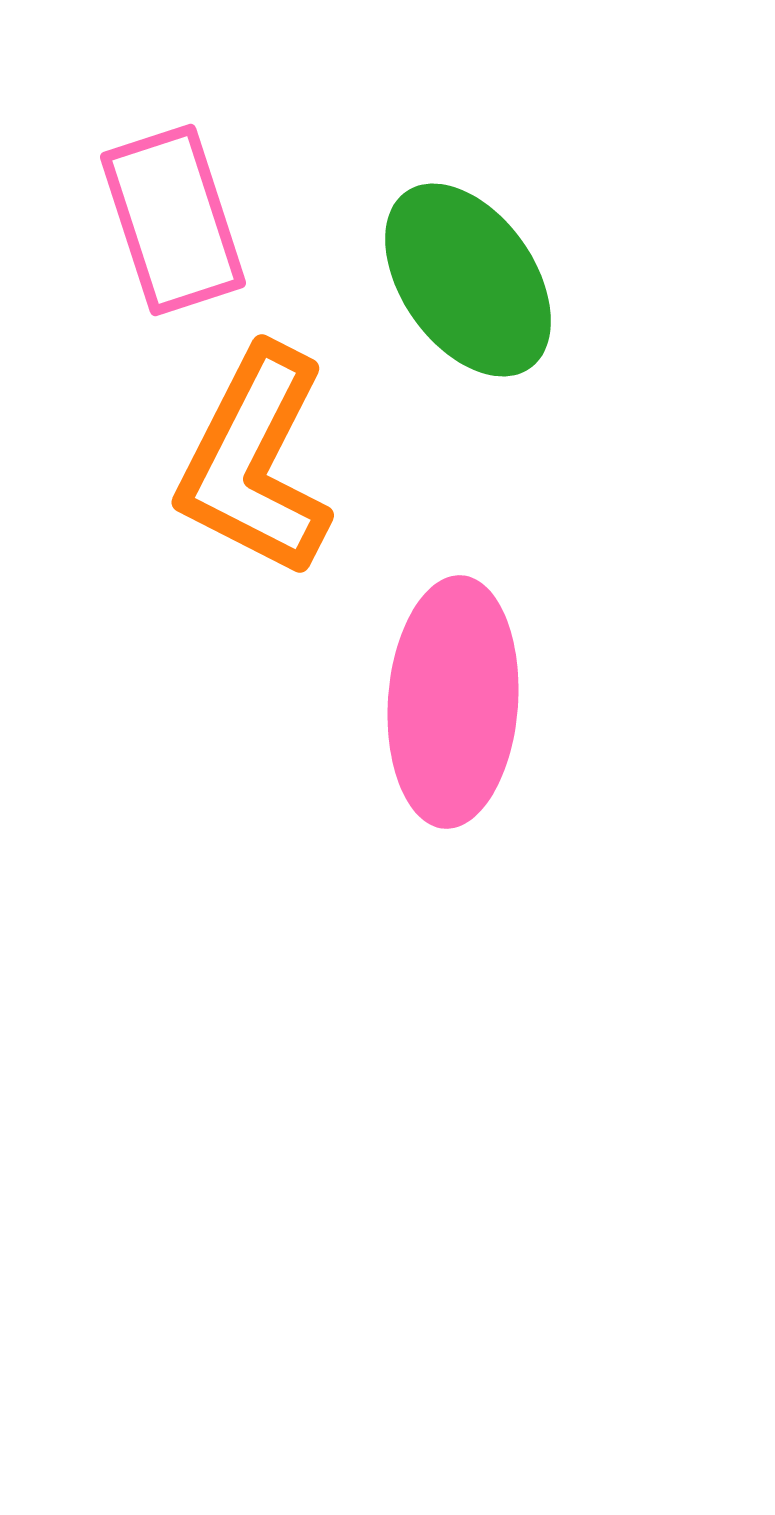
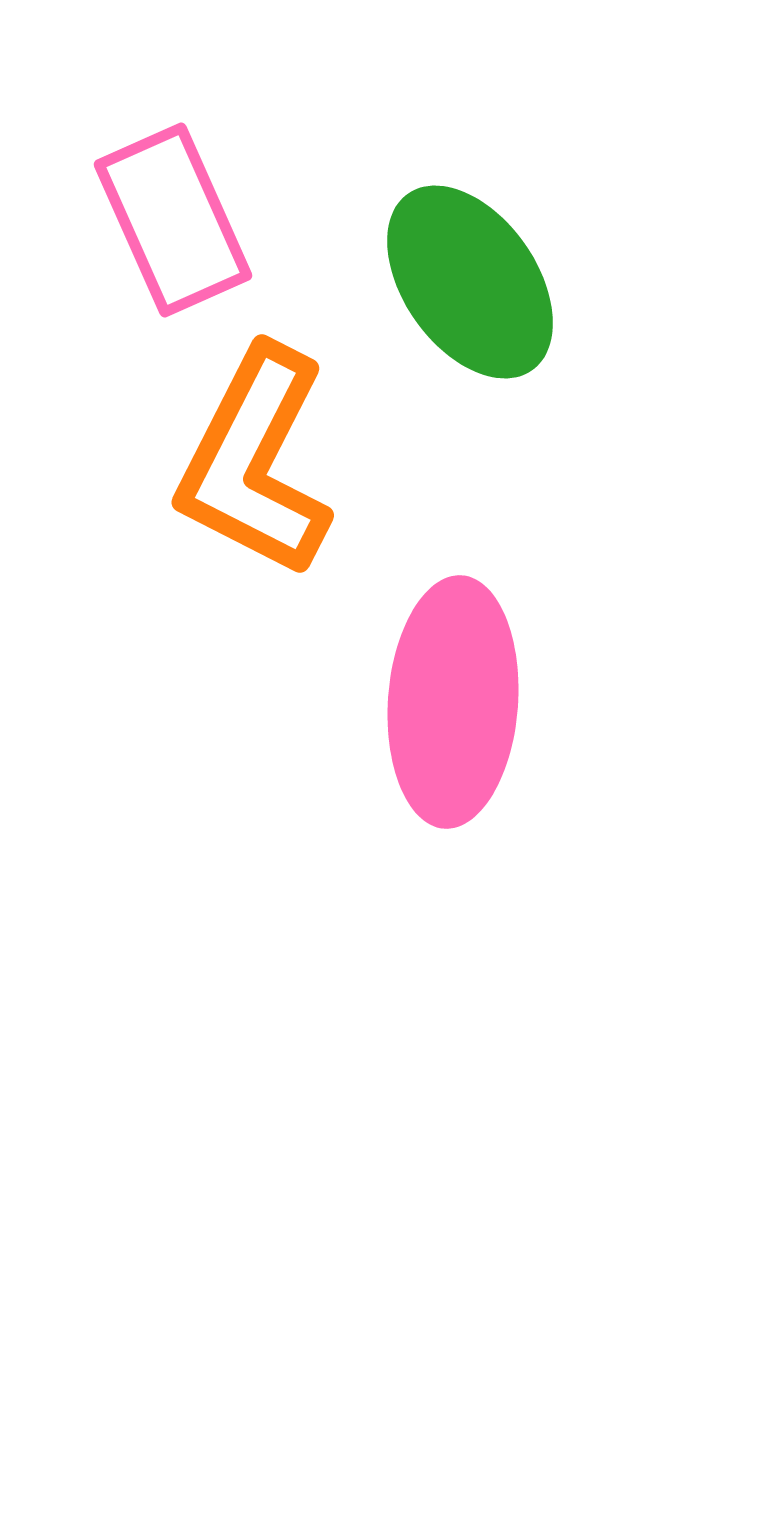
pink rectangle: rotated 6 degrees counterclockwise
green ellipse: moved 2 px right, 2 px down
